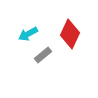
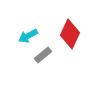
cyan arrow: moved 2 px down
